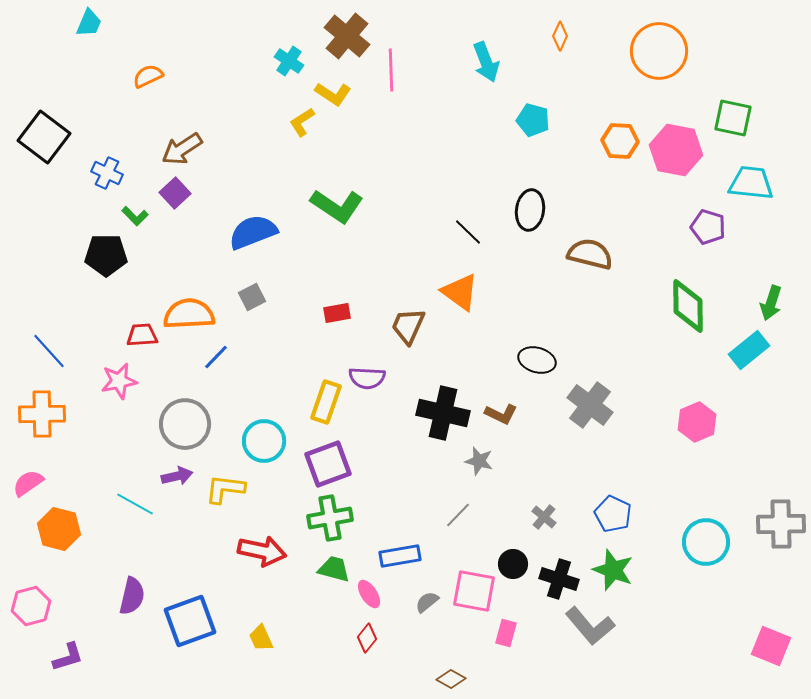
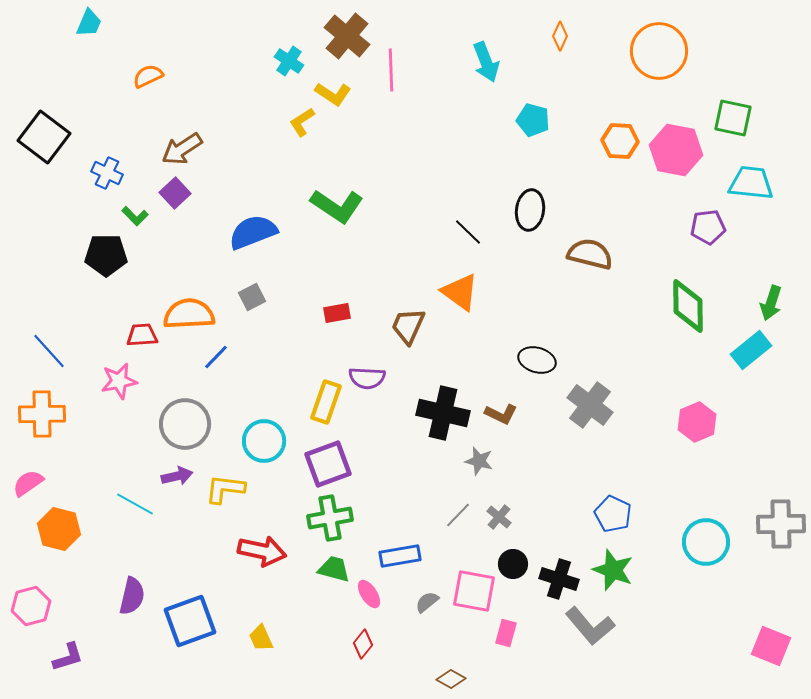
purple pentagon at (708, 227): rotated 24 degrees counterclockwise
cyan rectangle at (749, 350): moved 2 px right
gray cross at (544, 517): moved 45 px left
red diamond at (367, 638): moved 4 px left, 6 px down
